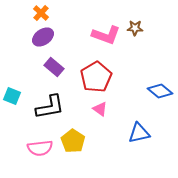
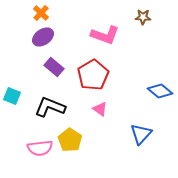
brown star: moved 8 px right, 11 px up
pink L-shape: moved 1 px left
red pentagon: moved 3 px left, 2 px up
black L-shape: rotated 148 degrees counterclockwise
blue triangle: moved 2 px right, 1 px down; rotated 35 degrees counterclockwise
yellow pentagon: moved 3 px left, 1 px up
